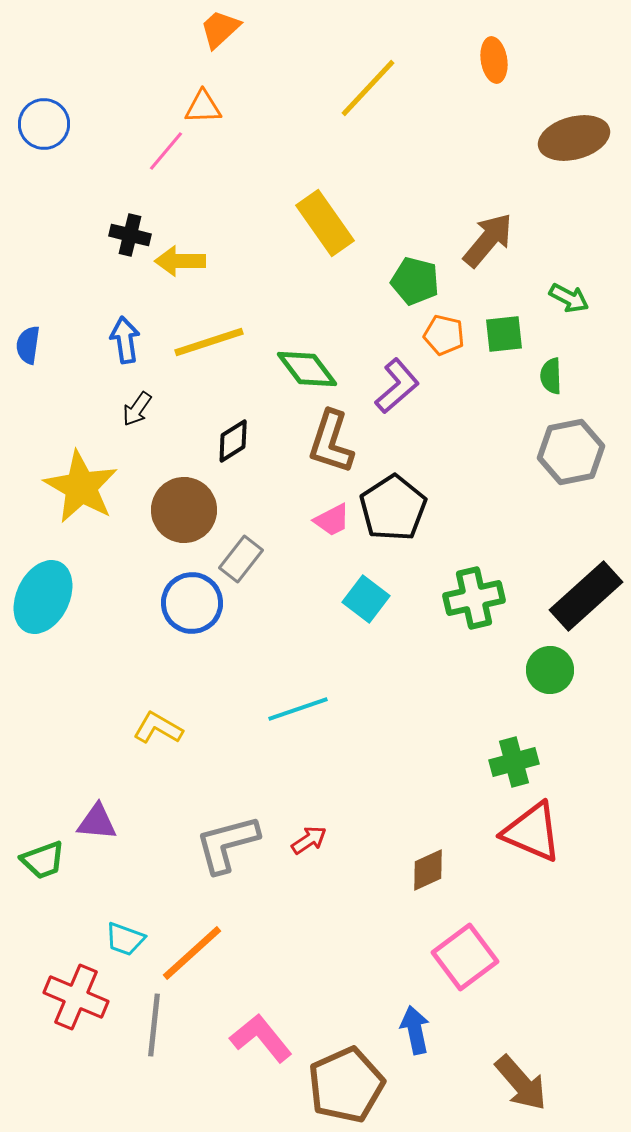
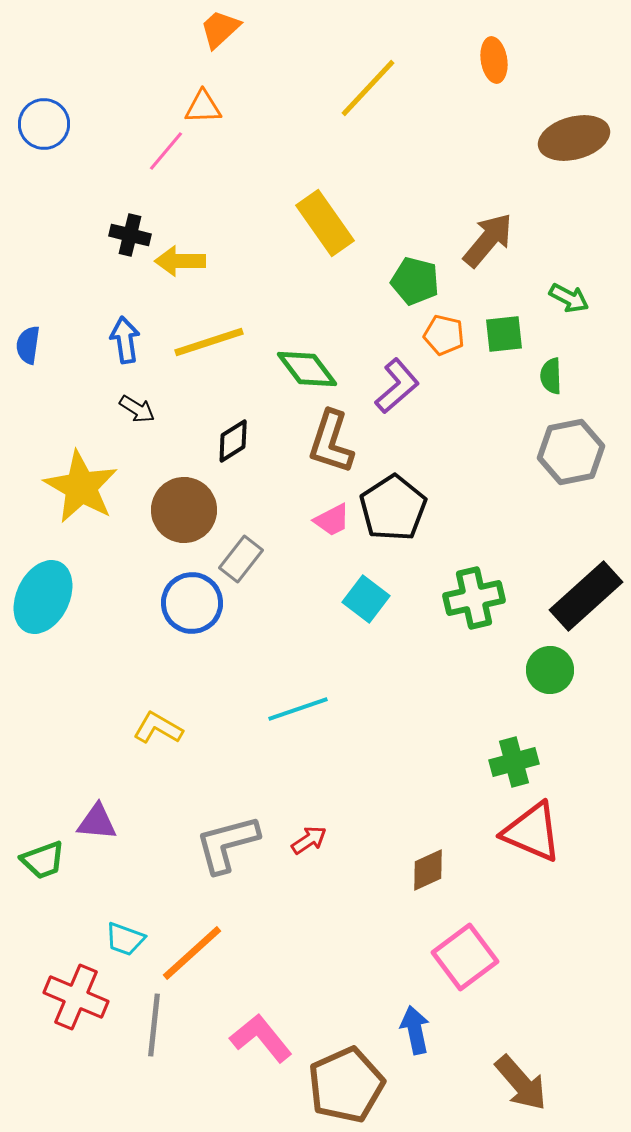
black arrow at (137, 409): rotated 93 degrees counterclockwise
